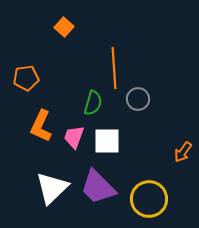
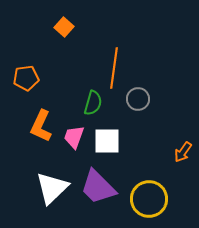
orange line: rotated 12 degrees clockwise
